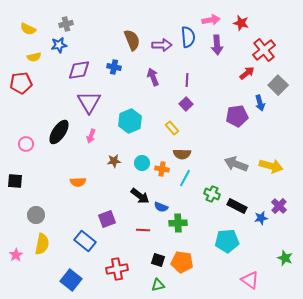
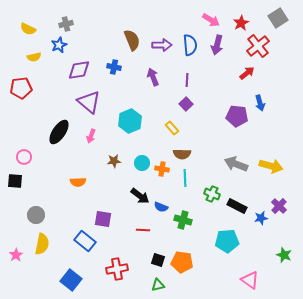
pink arrow at (211, 20): rotated 42 degrees clockwise
red star at (241, 23): rotated 28 degrees clockwise
blue semicircle at (188, 37): moved 2 px right, 8 px down
blue star at (59, 45): rotated 14 degrees counterclockwise
purple arrow at (217, 45): rotated 18 degrees clockwise
red cross at (264, 50): moved 6 px left, 4 px up
red pentagon at (21, 83): moved 5 px down
gray square at (278, 85): moved 67 px up; rotated 12 degrees clockwise
purple triangle at (89, 102): rotated 20 degrees counterclockwise
purple pentagon at (237, 116): rotated 15 degrees clockwise
pink circle at (26, 144): moved 2 px left, 13 px down
cyan line at (185, 178): rotated 30 degrees counterclockwise
purple square at (107, 219): moved 4 px left; rotated 30 degrees clockwise
green cross at (178, 223): moved 5 px right, 3 px up; rotated 18 degrees clockwise
green star at (285, 258): moved 1 px left, 3 px up
